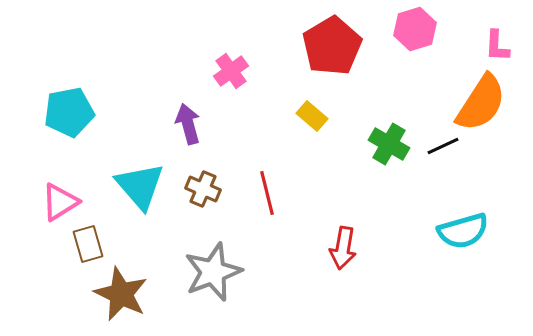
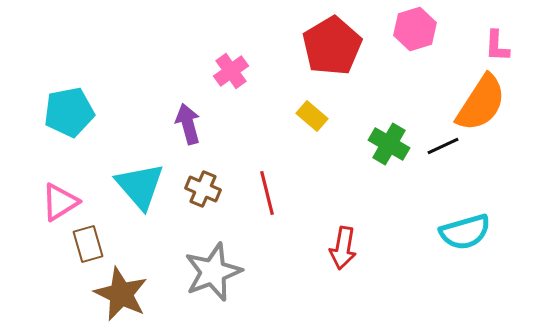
cyan semicircle: moved 2 px right, 1 px down
